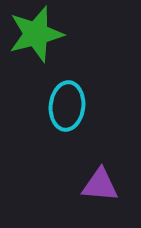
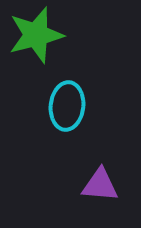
green star: moved 1 px down
